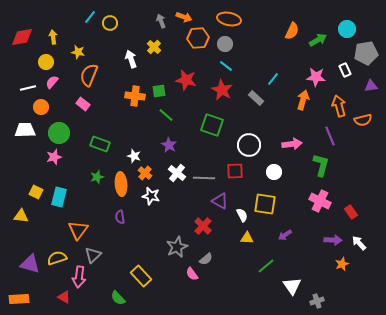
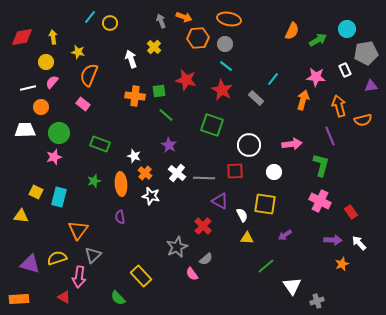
green star at (97, 177): moved 3 px left, 4 px down
